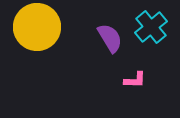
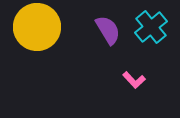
purple semicircle: moved 2 px left, 8 px up
pink L-shape: moved 1 px left; rotated 45 degrees clockwise
